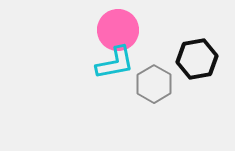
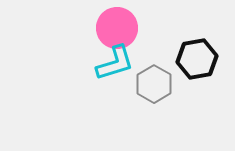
pink circle: moved 1 px left, 2 px up
cyan L-shape: rotated 6 degrees counterclockwise
